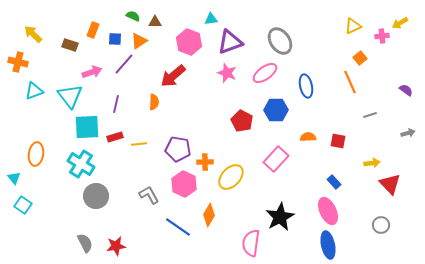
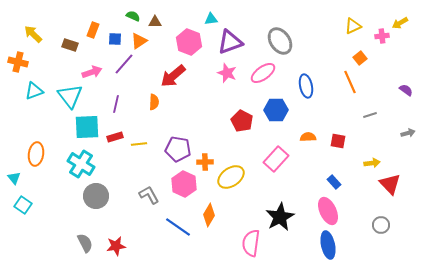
pink ellipse at (265, 73): moved 2 px left
yellow ellipse at (231, 177): rotated 12 degrees clockwise
